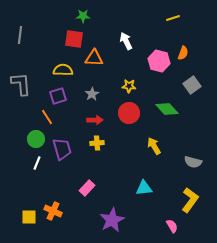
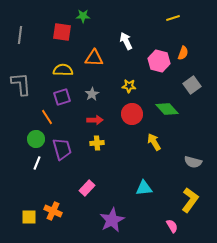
red square: moved 12 px left, 7 px up
purple square: moved 4 px right, 1 px down
red circle: moved 3 px right, 1 px down
yellow arrow: moved 4 px up
